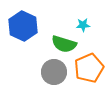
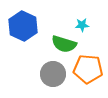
cyan star: moved 1 px left
orange pentagon: moved 1 px left, 1 px down; rotated 28 degrees clockwise
gray circle: moved 1 px left, 2 px down
